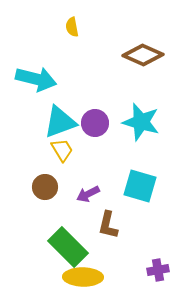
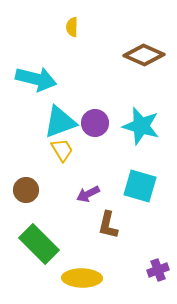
yellow semicircle: rotated 12 degrees clockwise
brown diamond: moved 1 px right
cyan star: moved 4 px down
brown circle: moved 19 px left, 3 px down
green rectangle: moved 29 px left, 3 px up
purple cross: rotated 10 degrees counterclockwise
yellow ellipse: moved 1 px left, 1 px down
